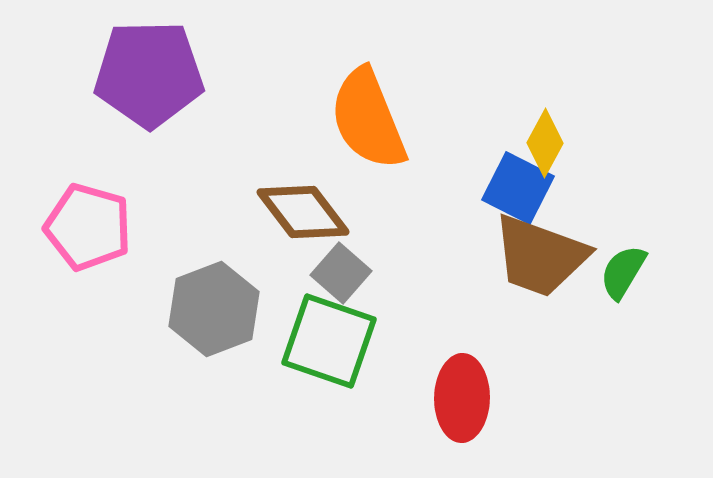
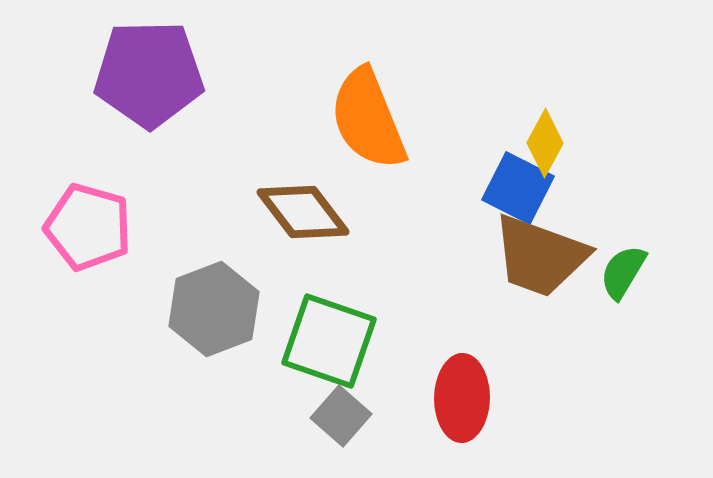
gray square: moved 143 px down
